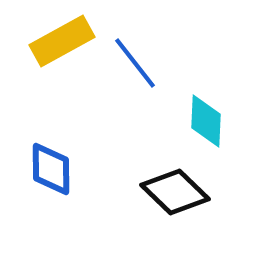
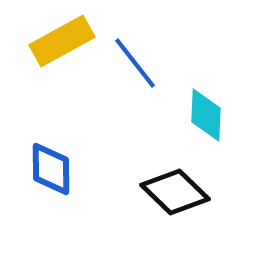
cyan diamond: moved 6 px up
